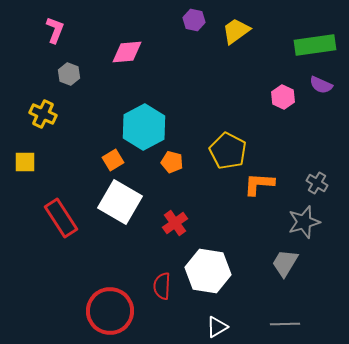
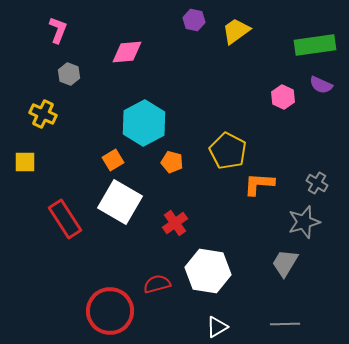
pink L-shape: moved 3 px right
cyan hexagon: moved 4 px up
red rectangle: moved 4 px right, 1 px down
red semicircle: moved 5 px left, 2 px up; rotated 72 degrees clockwise
